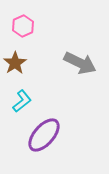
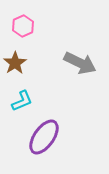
cyan L-shape: rotated 15 degrees clockwise
purple ellipse: moved 2 px down; rotated 6 degrees counterclockwise
